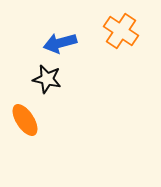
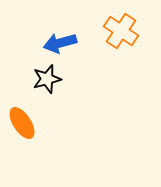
black star: rotated 28 degrees counterclockwise
orange ellipse: moved 3 px left, 3 px down
